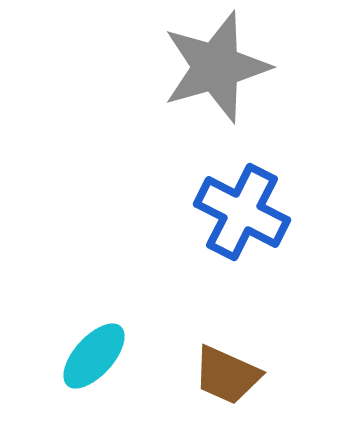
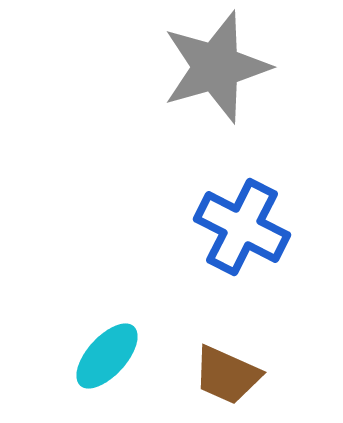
blue cross: moved 15 px down
cyan ellipse: moved 13 px right
